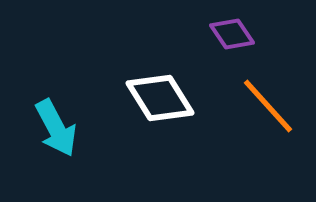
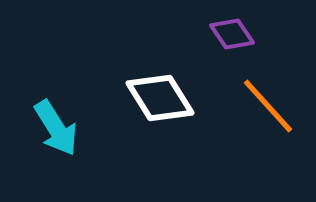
cyan arrow: rotated 4 degrees counterclockwise
